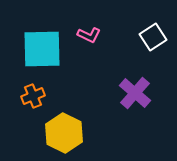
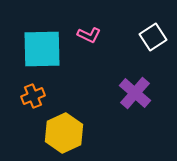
yellow hexagon: rotated 9 degrees clockwise
